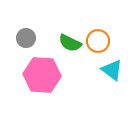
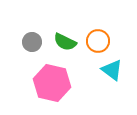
gray circle: moved 6 px right, 4 px down
green semicircle: moved 5 px left, 1 px up
pink hexagon: moved 10 px right, 8 px down; rotated 9 degrees clockwise
